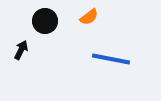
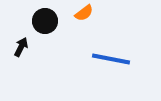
orange semicircle: moved 5 px left, 4 px up
black arrow: moved 3 px up
